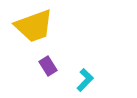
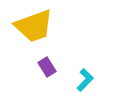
purple rectangle: moved 1 px left, 1 px down
